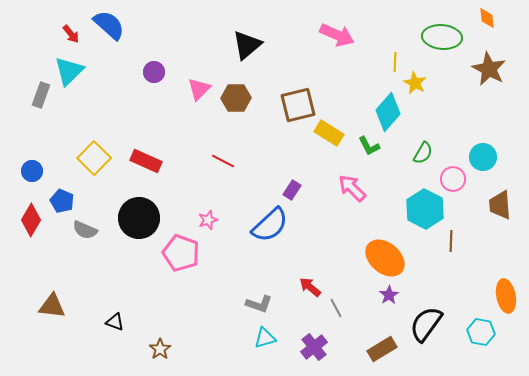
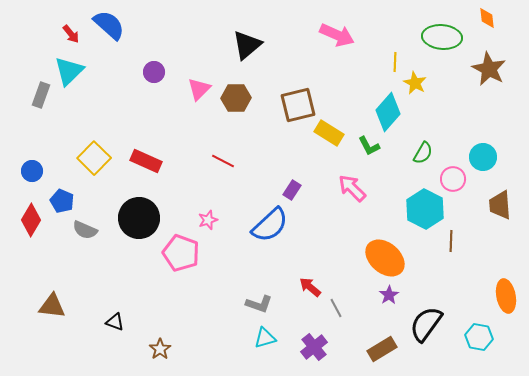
cyan hexagon at (481, 332): moved 2 px left, 5 px down
